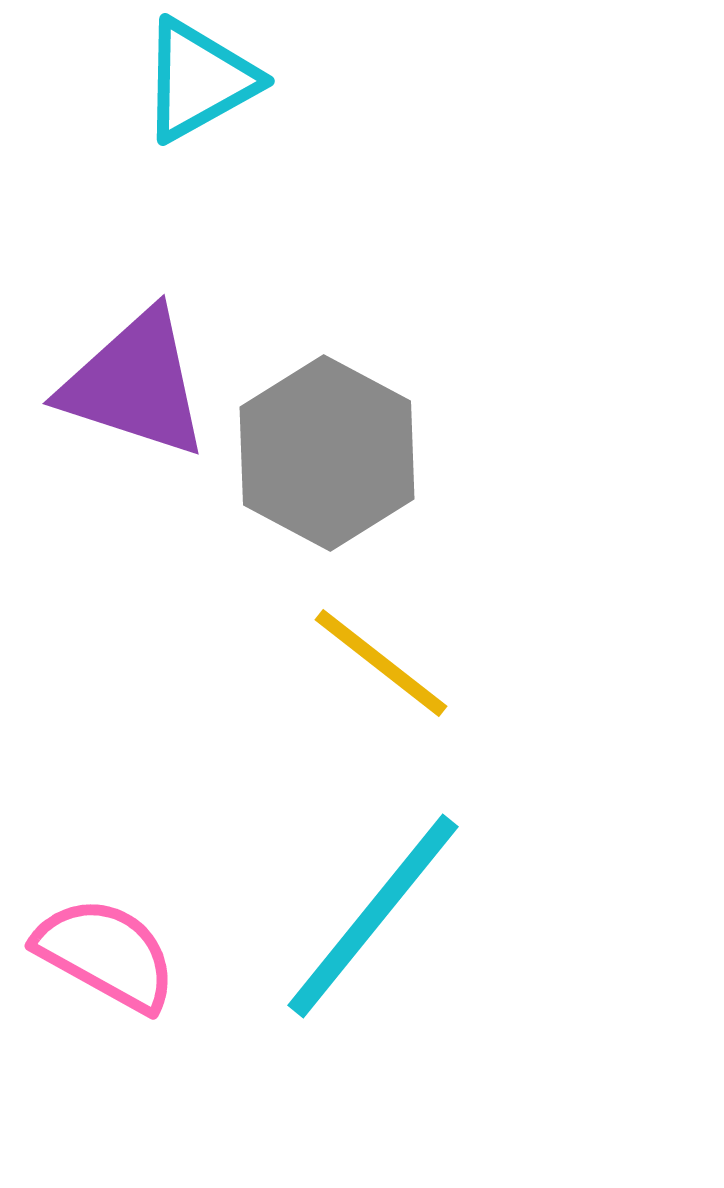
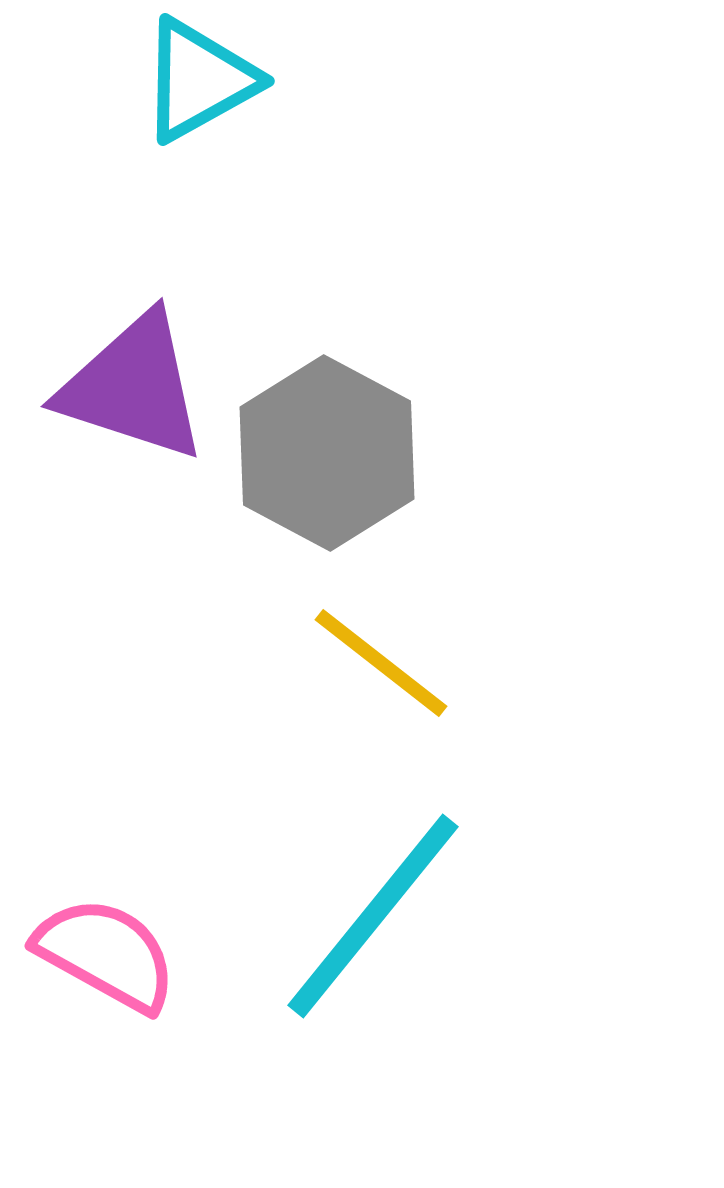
purple triangle: moved 2 px left, 3 px down
